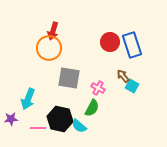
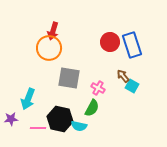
cyan semicircle: rotated 28 degrees counterclockwise
